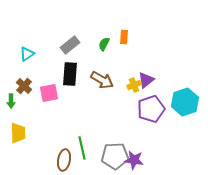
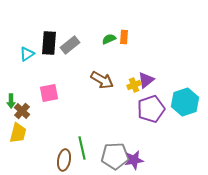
green semicircle: moved 5 px right, 5 px up; rotated 40 degrees clockwise
black rectangle: moved 21 px left, 31 px up
brown cross: moved 2 px left, 25 px down
yellow trapezoid: rotated 15 degrees clockwise
purple star: rotated 18 degrees counterclockwise
